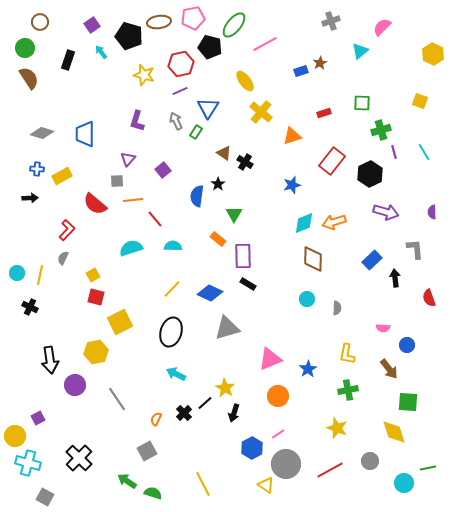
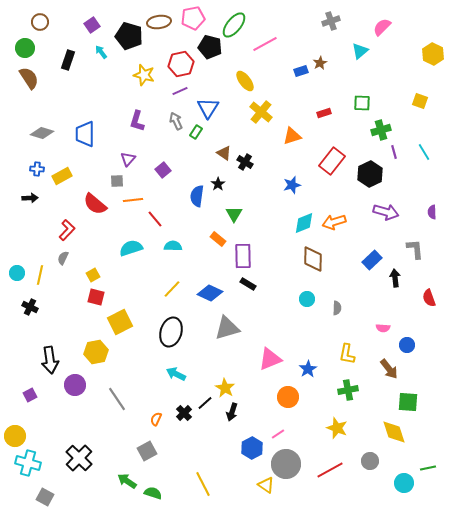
orange circle at (278, 396): moved 10 px right, 1 px down
black arrow at (234, 413): moved 2 px left, 1 px up
purple square at (38, 418): moved 8 px left, 23 px up
